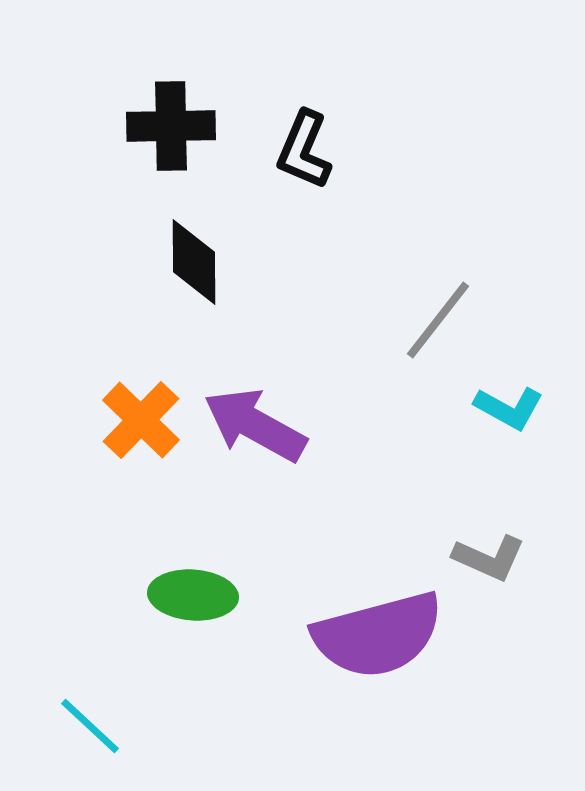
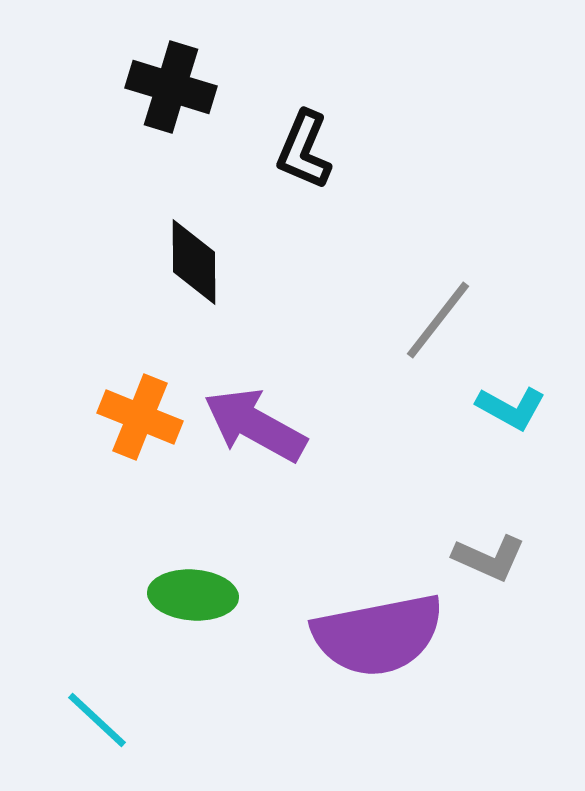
black cross: moved 39 px up; rotated 18 degrees clockwise
cyan L-shape: moved 2 px right
orange cross: moved 1 px left, 3 px up; rotated 22 degrees counterclockwise
purple semicircle: rotated 4 degrees clockwise
cyan line: moved 7 px right, 6 px up
